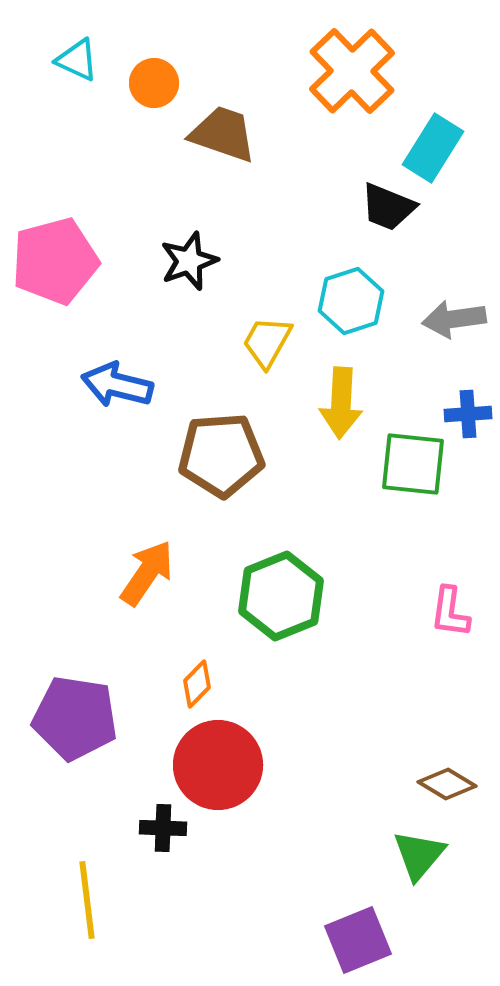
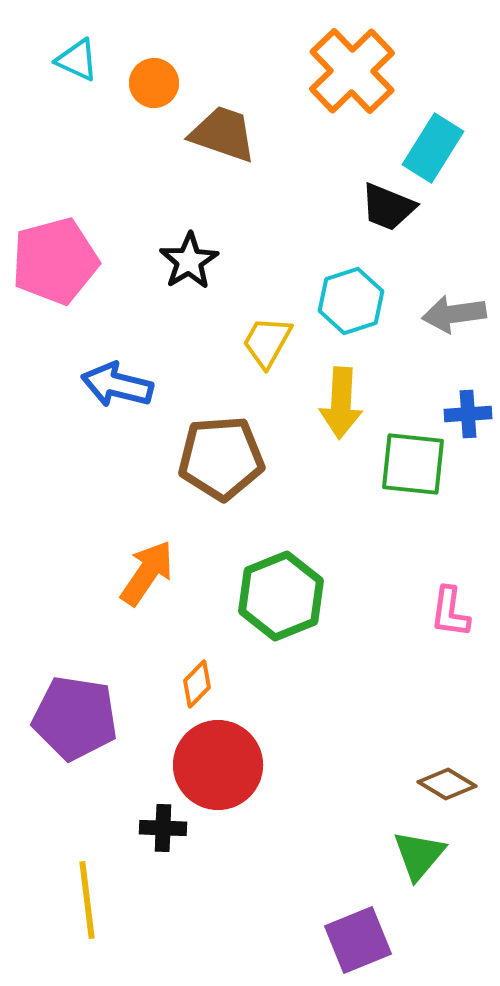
black star: rotated 12 degrees counterclockwise
gray arrow: moved 5 px up
brown pentagon: moved 3 px down
